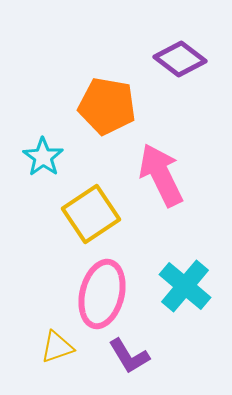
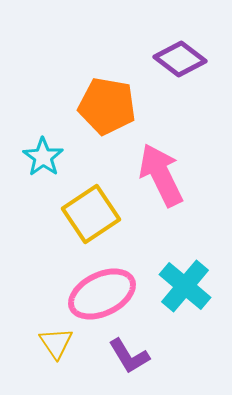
pink ellipse: rotated 50 degrees clockwise
yellow triangle: moved 1 px left, 4 px up; rotated 45 degrees counterclockwise
